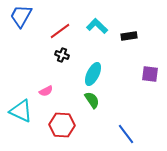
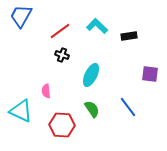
cyan ellipse: moved 2 px left, 1 px down
pink semicircle: rotated 112 degrees clockwise
green semicircle: moved 9 px down
blue line: moved 2 px right, 27 px up
